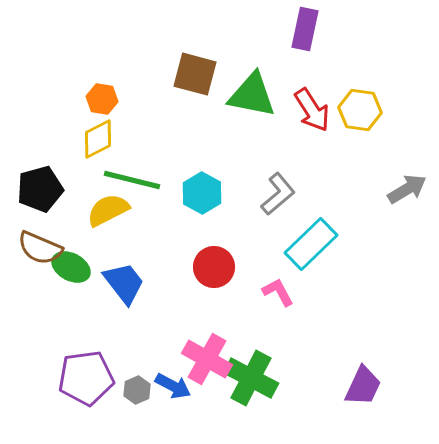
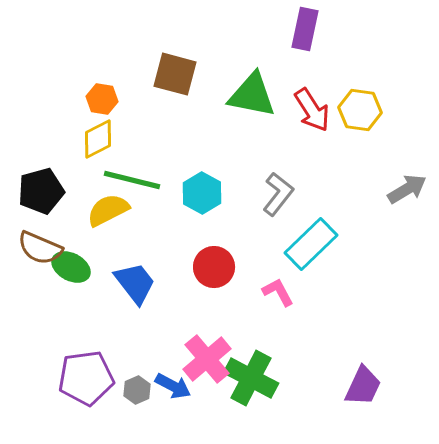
brown square: moved 20 px left
black pentagon: moved 1 px right, 2 px down
gray L-shape: rotated 12 degrees counterclockwise
blue trapezoid: moved 11 px right
pink cross: rotated 21 degrees clockwise
